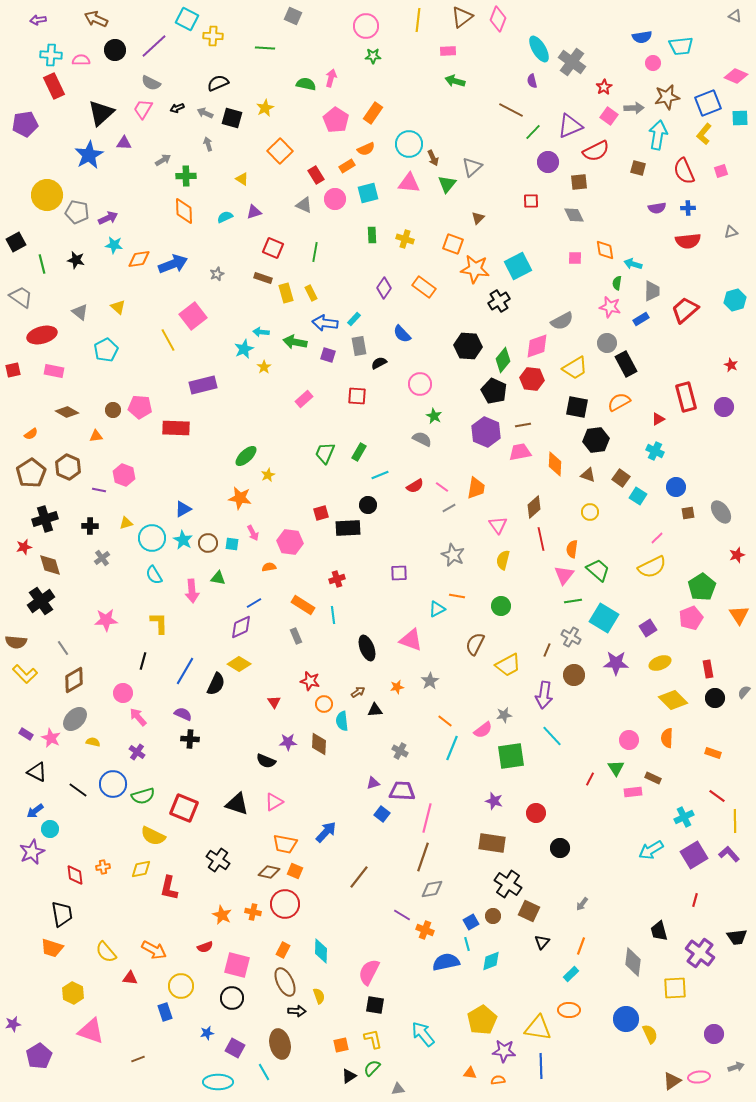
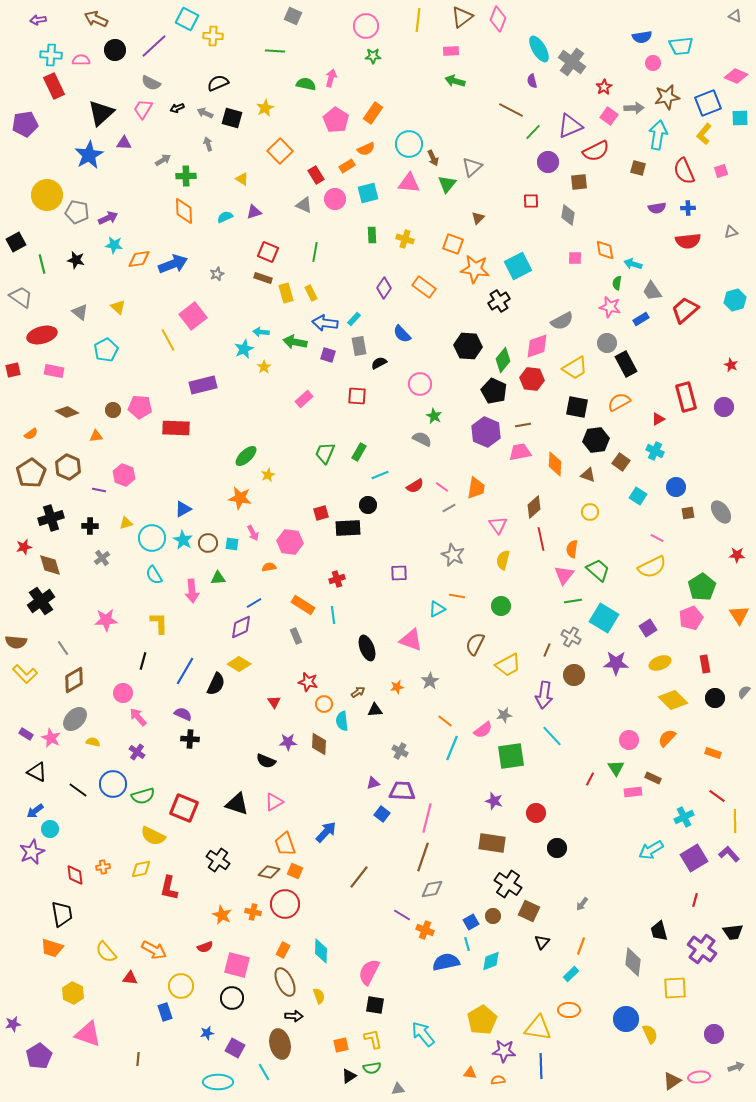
green line at (265, 48): moved 10 px right, 3 px down
pink rectangle at (448, 51): moved 3 px right
gray diamond at (574, 215): moved 6 px left; rotated 35 degrees clockwise
red square at (273, 248): moved 5 px left, 4 px down
gray trapezoid at (652, 291): rotated 145 degrees clockwise
brown square at (621, 478): moved 16 px up
black cross at (45, 519): moved 6 px right, 1 px up
pink line at (657, 538): rotated 72 degrees clockwise
red star at (737, 555): rotated 21 degrees clockwise
green triangle at (218, 578): rotated 14 degrees counterclockwise
red rectangle at (708, 669): moved 3 px left, 5 px up
red star at (310, 681): moved 2 px left, 1 px down
orange semicircle at (667, 738): rotated 42 degrees clockwise
orange trapezoid at (285, 844): rotated 60 degrees clockwise
black circle at (560, 848): moved 3 px left
purple square at (694, 855): moved 3 px down
black trapezoid at (737, 937): moved 4 px left, 5 px up
purple cross at (700, 953): moved 2 px right, 4 px up
black arrow at (297, 1011): moved 3 px left, 5 px down
pink triangle at (91, 1031): moved 3 px left, 3 px down
brown line at (138, 1059): rotated 64 degrees counterclockwise
green semicircle at (372, 1068): rotated 144 degrees counterclockwise
